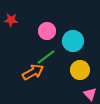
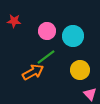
red star: moved 3 px right, 1 px down
cyan circle: moved 5 px up
